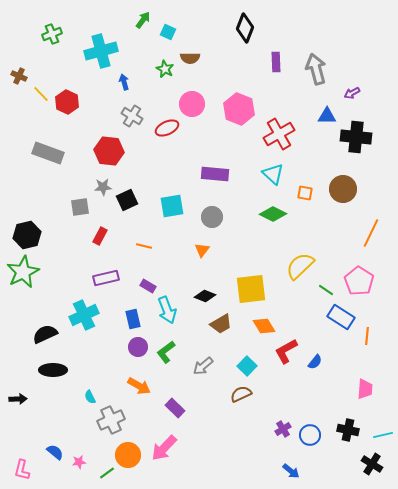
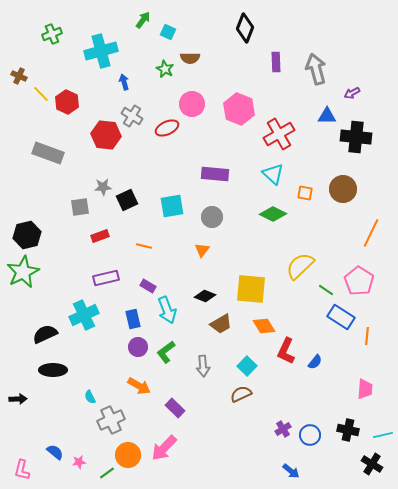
red hexagon at (109, 151): moved 3 px left, 16 px up
red rectangle at (100, 236): rotated 42 degrees clockwise
yellow square at (251, 289): rotated 12 degrees clockwise
red L-shape at (286, 351): rotated 36 degrees counterclockwise
gray arrow at (203, 366): rotated 55 degrees counterclockwise
